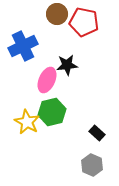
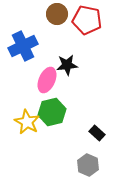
red pentagon: moved 3 px right, 2 px up
gray hexagon: moved 4 px left
